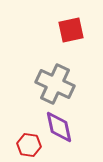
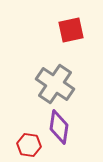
gray cross: rotated 9 degrees clockwise
purple diamond: rotated 20 degrees clockwise
